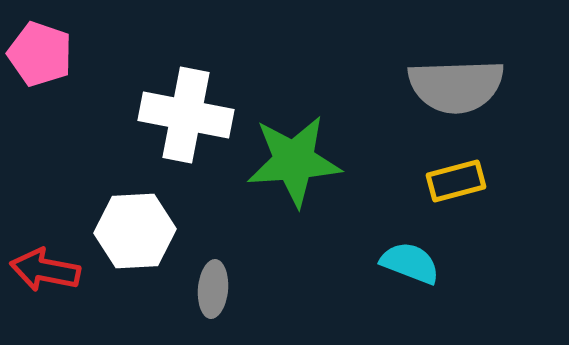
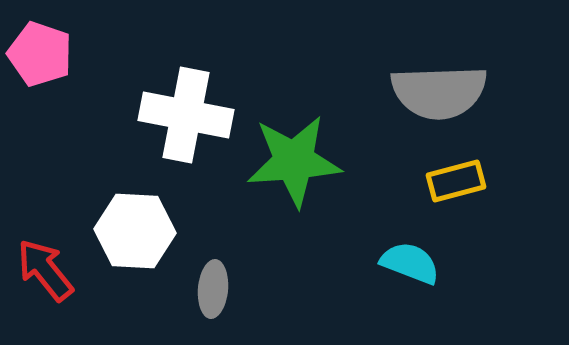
gray semicircle: moved 17 px left, 6 px down
white hexagon: rotated 6 degrees clockwise
red arrow: rotated 40 degrees clockwise
